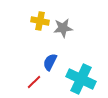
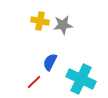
gray star: moved 3 px up
